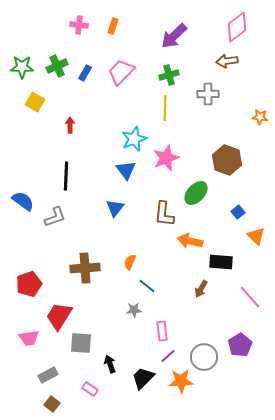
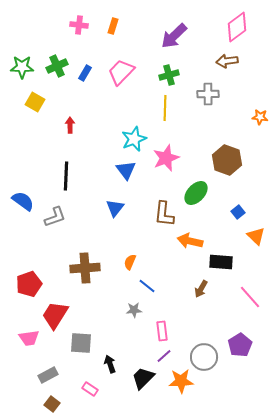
red trapezoid at (59, 316): moved 4 px left, 1 px up
purple line at (168, 356): moved 4 px left
